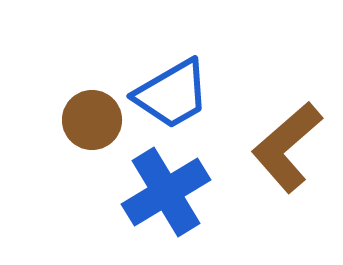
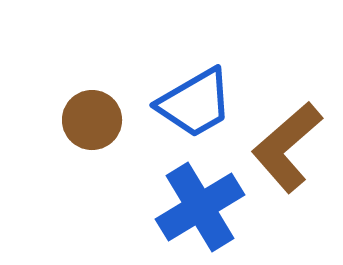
blue trapezoid: moved 23 px right, 9 px down
blue cross: moved 34 px right, 15 px down
